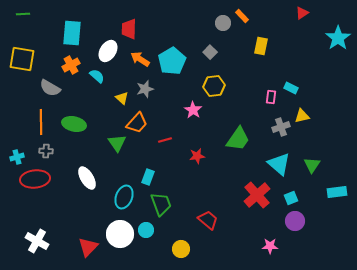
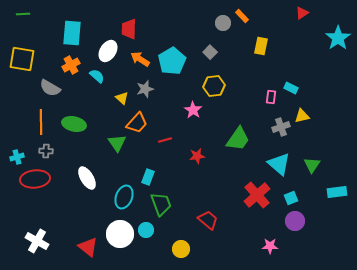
red triangle at (88, 247): rotated 35 degrees counterclockwise
